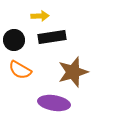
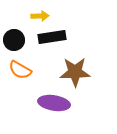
brown star: moved 2 px right; rotated 16 degrees clockwise
